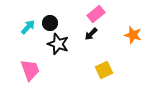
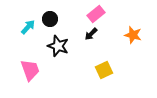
black circle: moved 4 px up
black star: moved 2 px down
